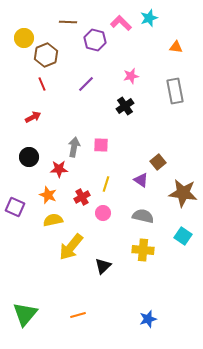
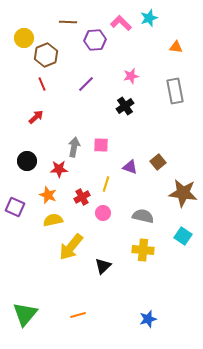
purple hexagon: rotated 20 degrees counterclockwise
red arrow: moved 3 px right; rotated 14 degrees counterclockwise
black circle: moved 2 px left, 4 px down
purple triangle: moved 11 px left, 13 px up; rotated 14 degrees counterclockwise
